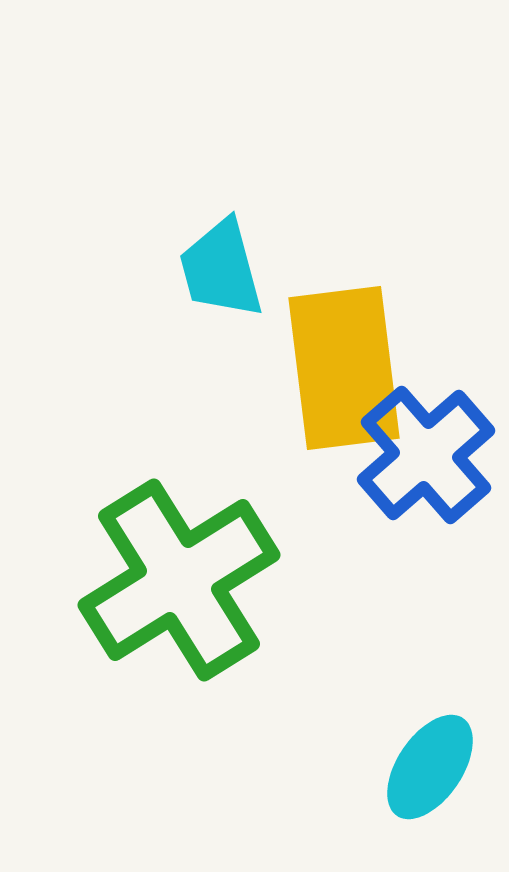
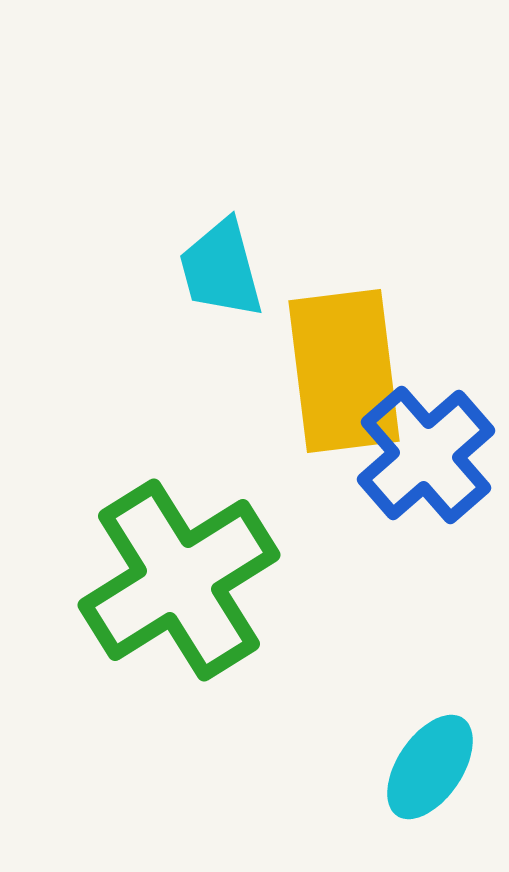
yellow rectangle: moved 3 px down
